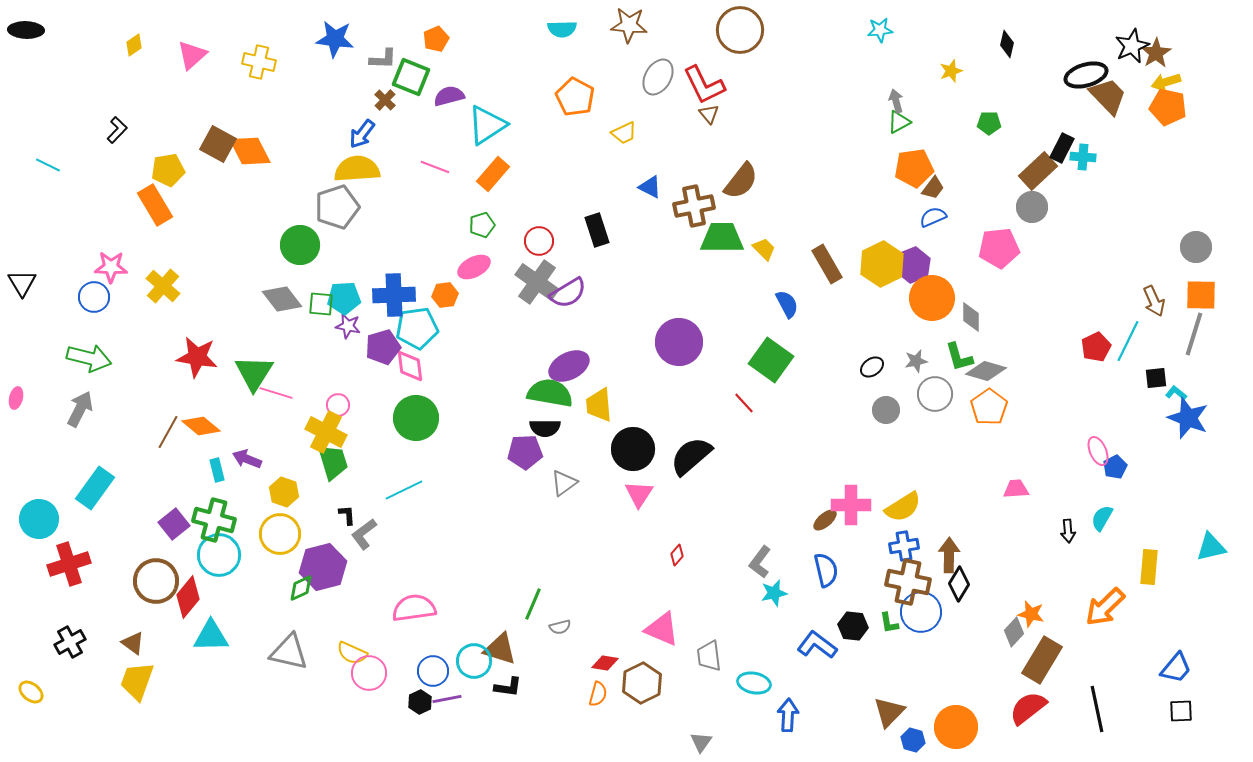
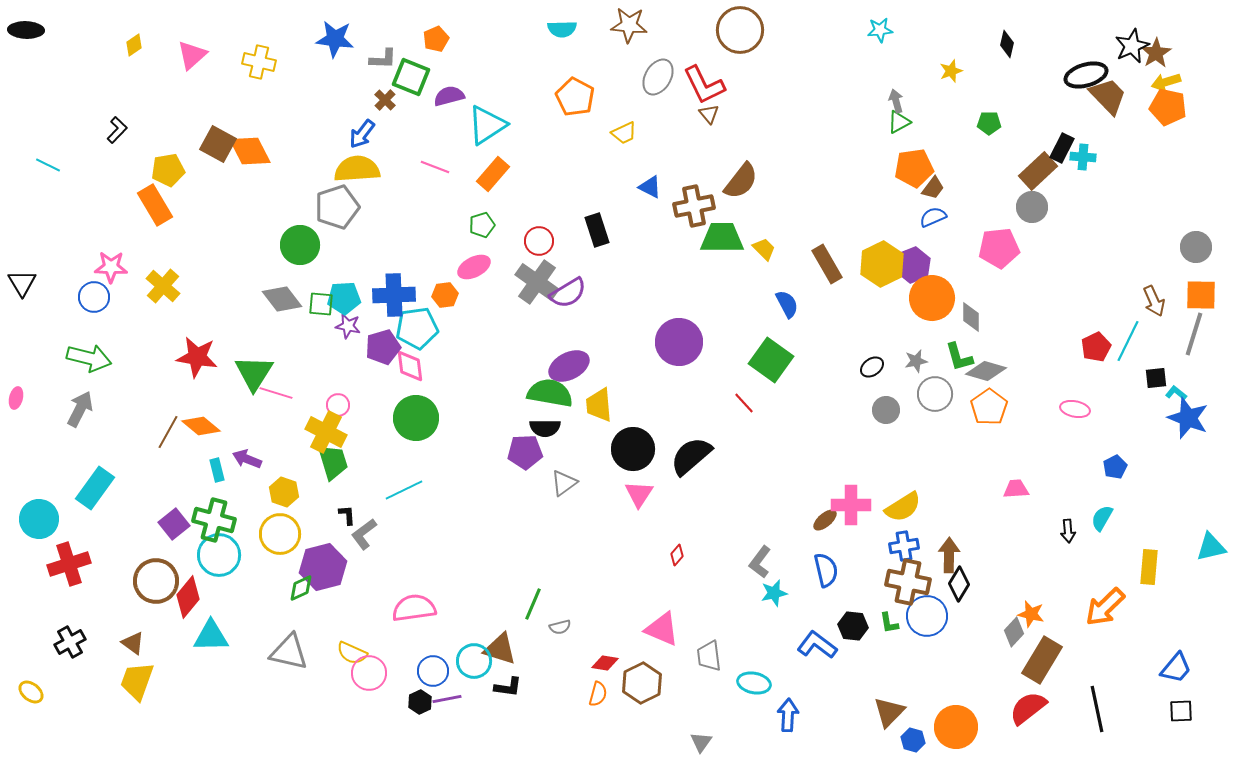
pink ellipse at (1098, 451): moved 23 px left, 42 px up; rotated 56 degrees counterclockwise
blue circle at (921, 612): moved 6 px right, 4 px down
